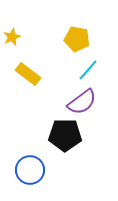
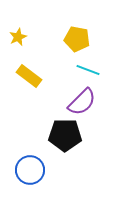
yellow star: moved 6 px right
cyan line: rotated 70 degrees clockwise
yellow rectangle: moved 1 px right, 2 px down
purple semicircle: rotated 8 degrees counterclockwise
